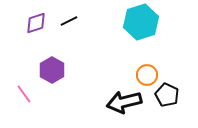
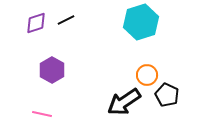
black line: moved 3 px left, 1 px up
pink line: moved 18 px right, 20 px down; rotated 42 degrees counterclockwise
black arrow: rotated 20 degrees counterclockwise
